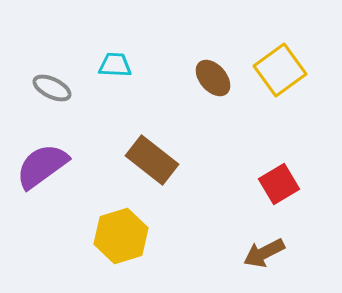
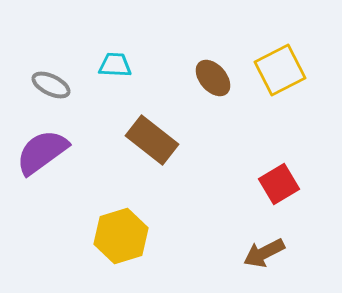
yellow square: rotated 9 degrees clockwise
gray ellipse: moved 1 px left, 3 px up
brown rectangle: moved 20 px up
purple semicircle: moved 14 px up
